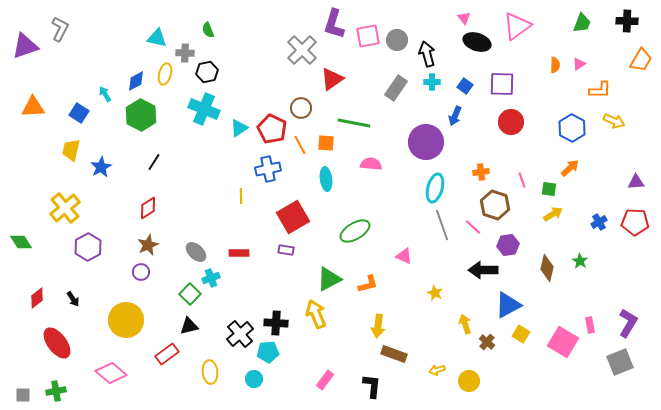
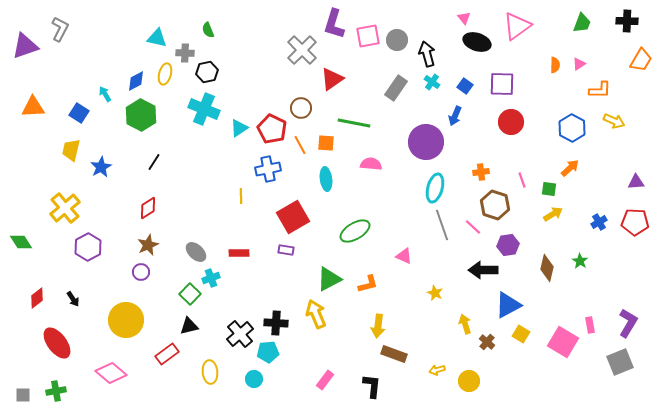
cyan cross at (432, 82): rotated 35 degrees clockwise
